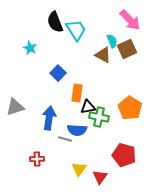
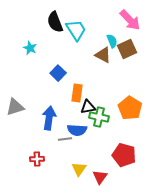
gray line: rotated 24 degrees counterclockwise
